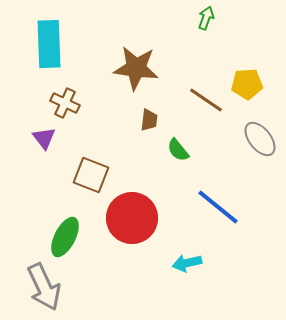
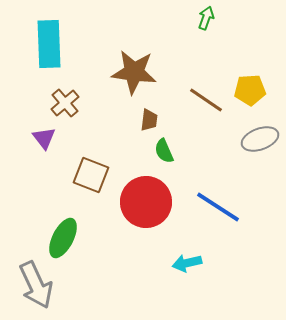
brown star: moved 2 px left, 4 px down
yellow pentagon: moved 3 px right, 6 px down
brown cross: rotated 24 degrees clockwise
gray ellipse: rotated 72 degrees counterclockwise
green semicircle: moved 14 px left, 1 px down; rotated 15 degrees clockwise
blue line: rotated 6 degrees counterclockwise
red circle: moved 14 px right, 16 px up
green ellipse: moved 2 px left, 1 px down
gray arrow: moved 8 px left, 2 px up
